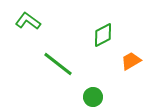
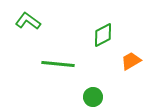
green line: rotated 32 degrees counterclockwise
